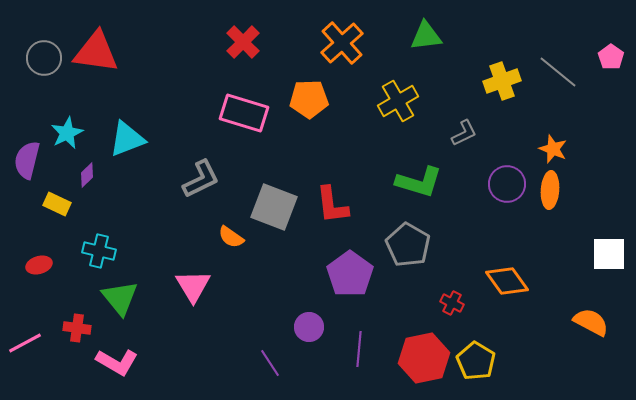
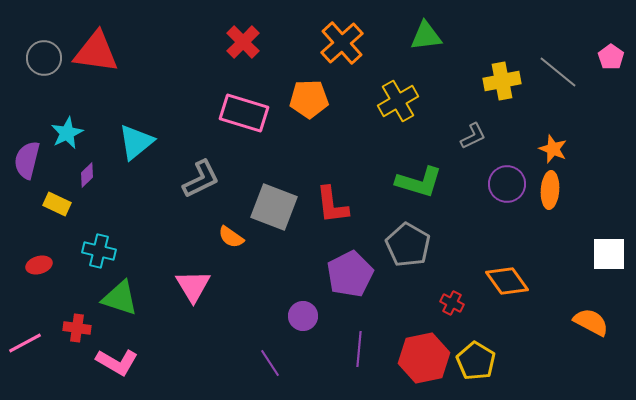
yellow cross at (502, 81): rotated 9 degrees clockwise
gray L-shape at (464, 133): moved 9 px right, 3 px down
cyan triangle at (127, 139): moved 9 px right, 3 px down; rotated 18 degrees counterclockwise
purple pentagon at (350, 274): rotated 9 degrees clockwise
green triangle at (120, 298): rotated 33 degrees counterclockwise
purple circle at (309, 327): moved 6 px left, 11 px up
